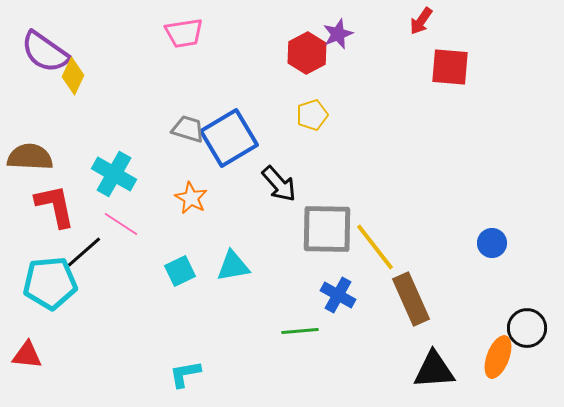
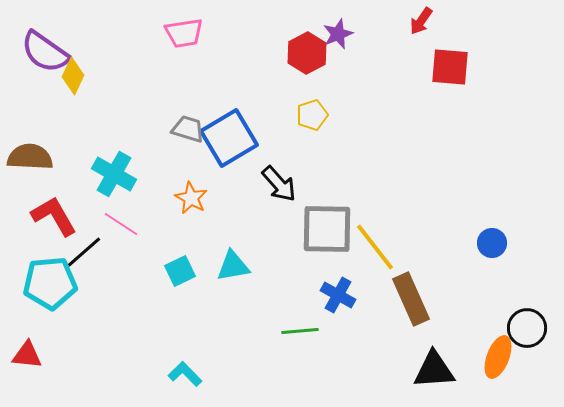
red L-shape: moved 1 px left, 10 px down; rotated 18 degrees counterclockwise
cyan L-shape: rotated 56 degrees clockwise
